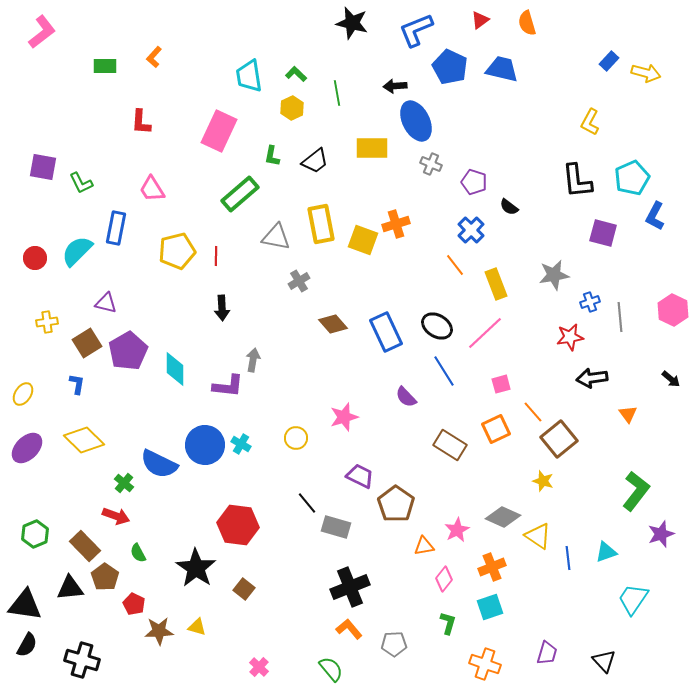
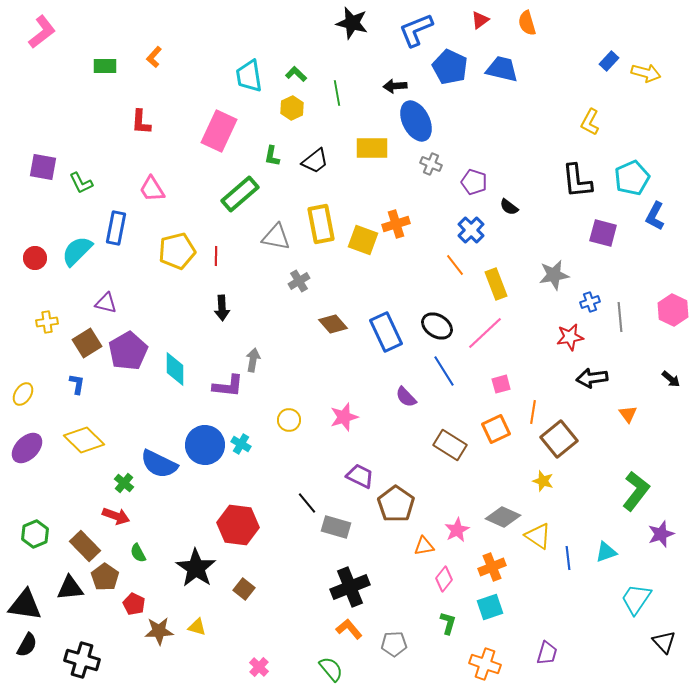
orange line at (533, 412): rotated 50 degrees clockwise
yellow circle at (296, 438): moved 7 px left, 18 px up
cyan trapezoid at (633, 599): moved 3 px right
black triangle at (604, 661): moved 60 px right, 19 px up
